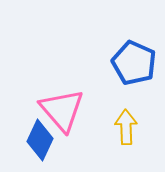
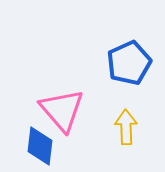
blue pentagon: moved 5 px left; rotated 24 degrees clockwise
blue diamond: moved 6 px down; rotated 18 degrees counterclockwise
